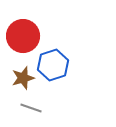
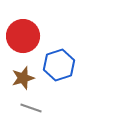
blue hexagon: moved 6 px right
